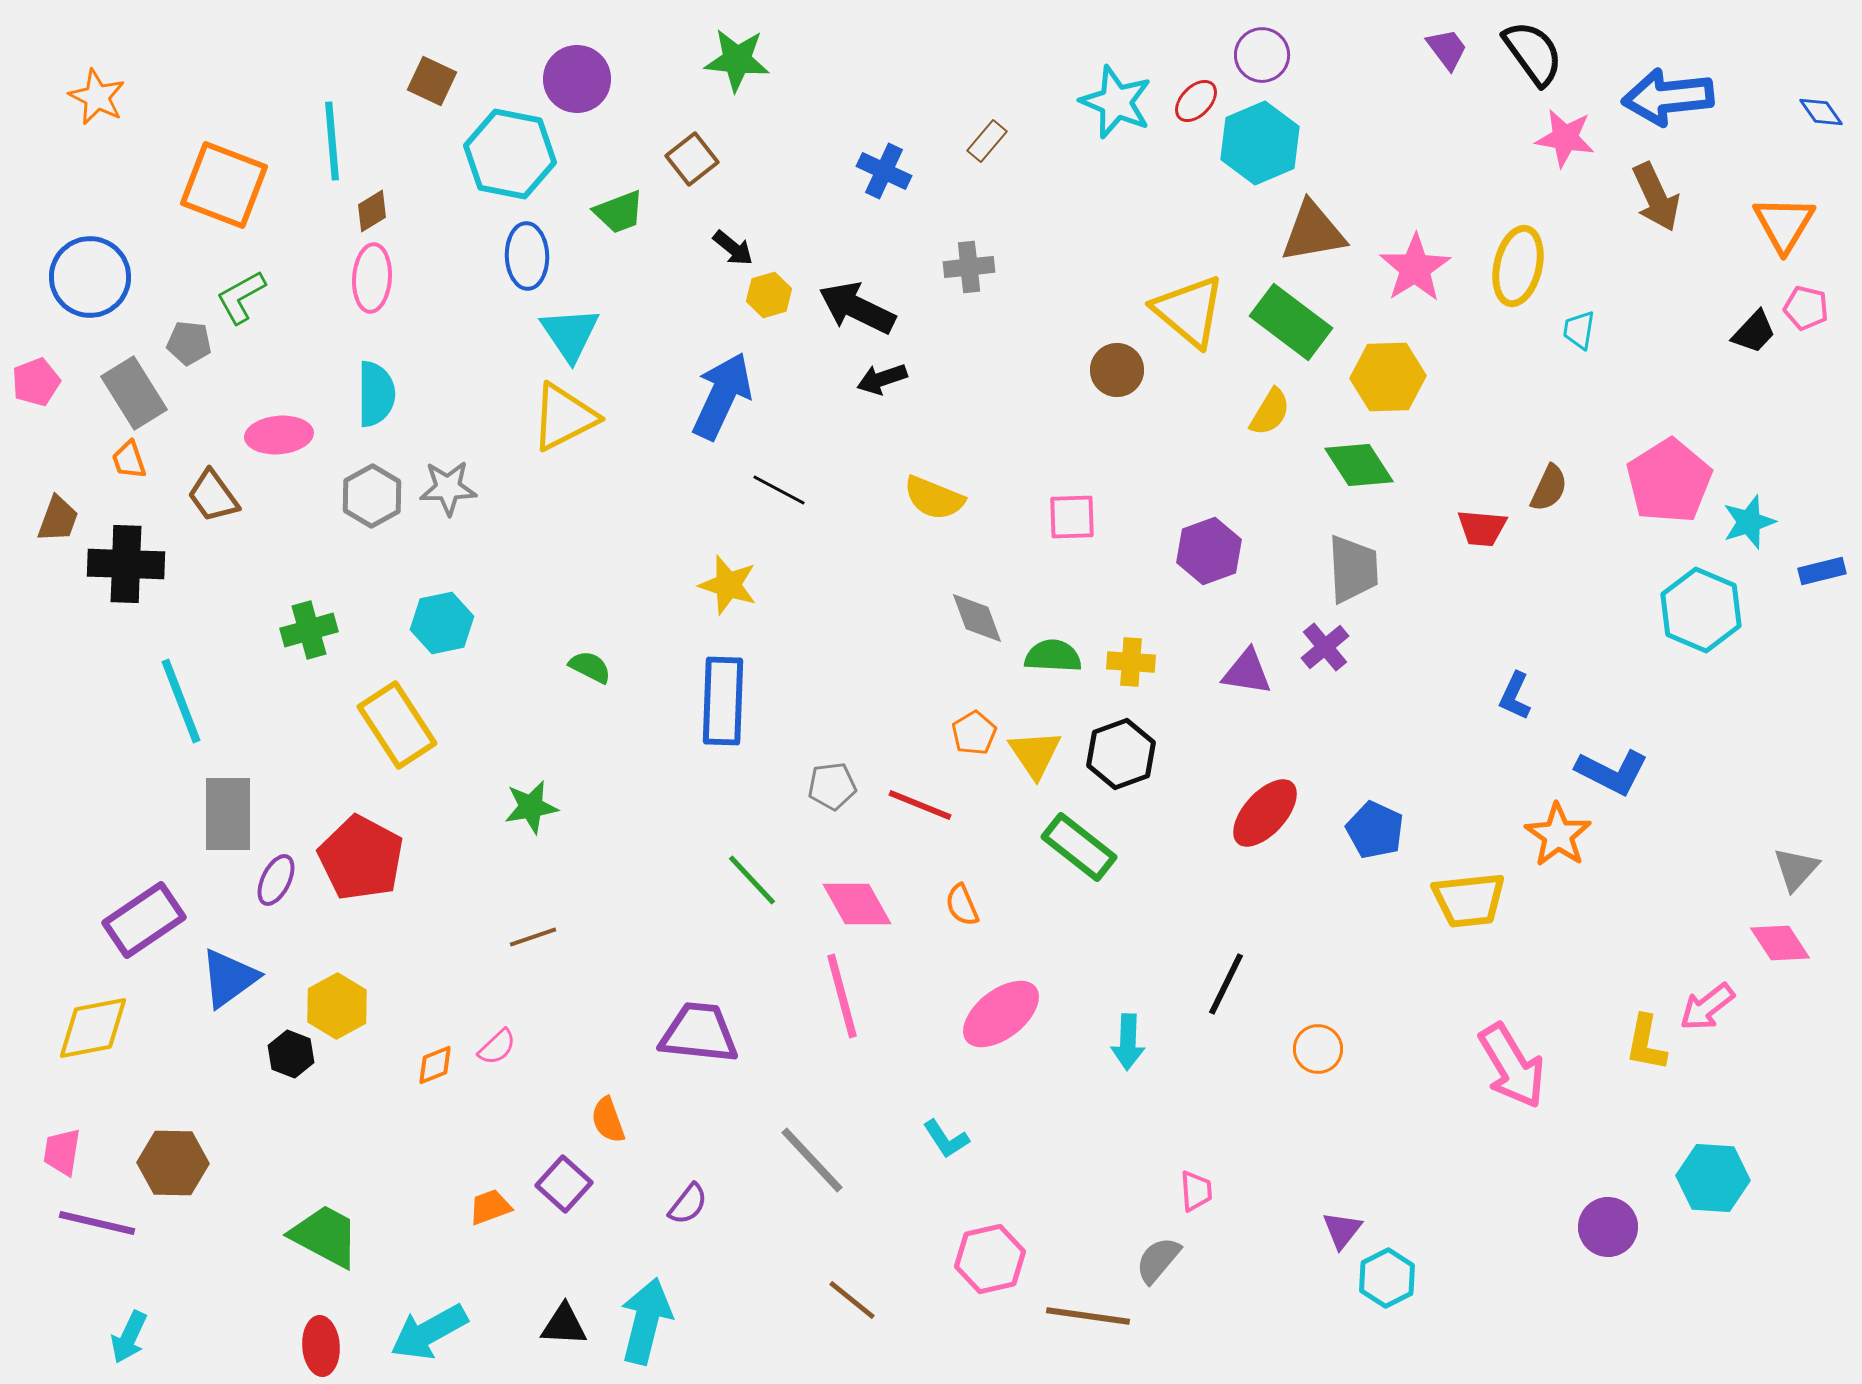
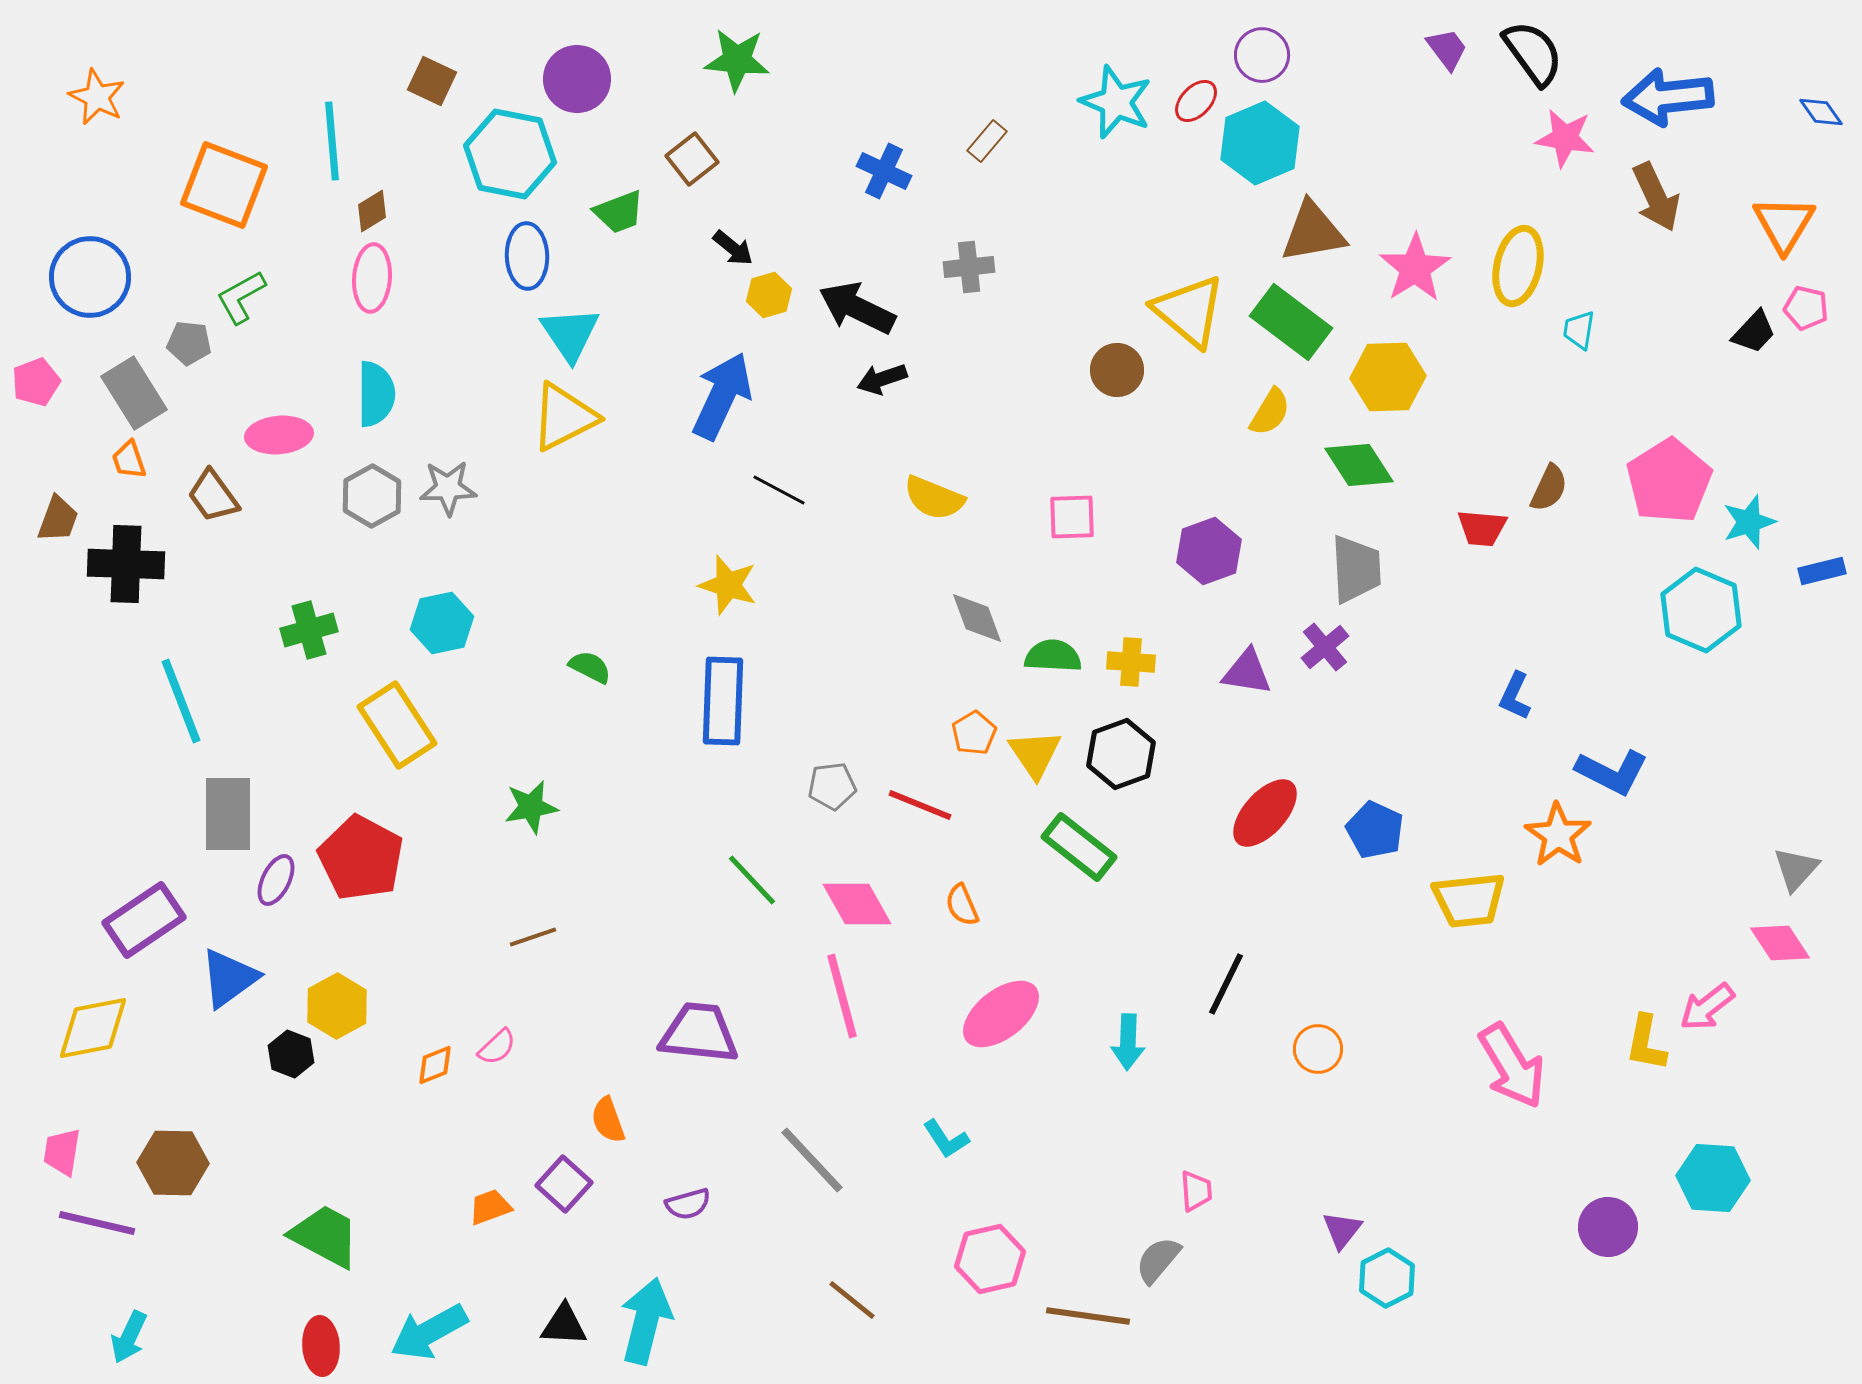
gray trapezoid at (1353, 569): moved 3 px right
purple semicircle at (688, 1204): rotated 36 degrees clockwise
